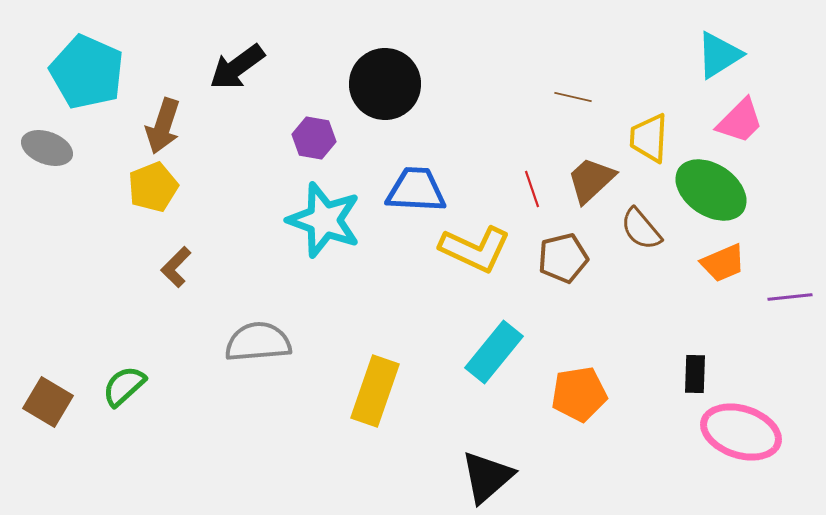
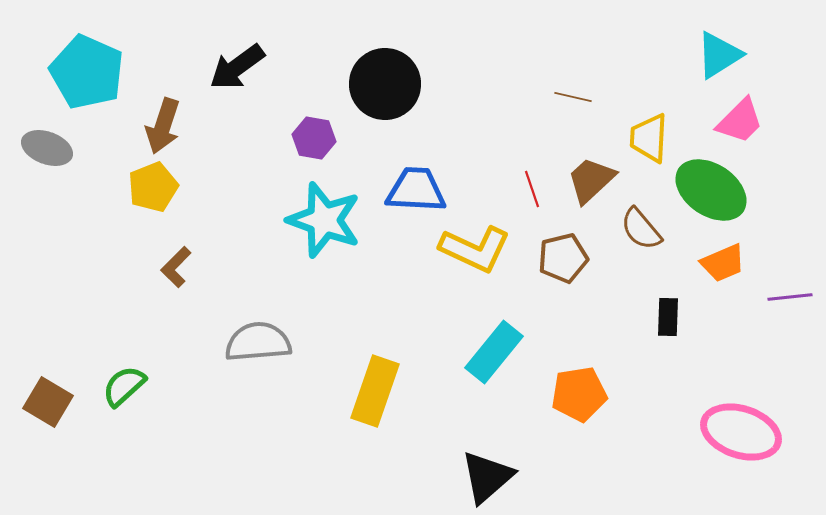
black rectangle: moved 27 px left, 57 px up
